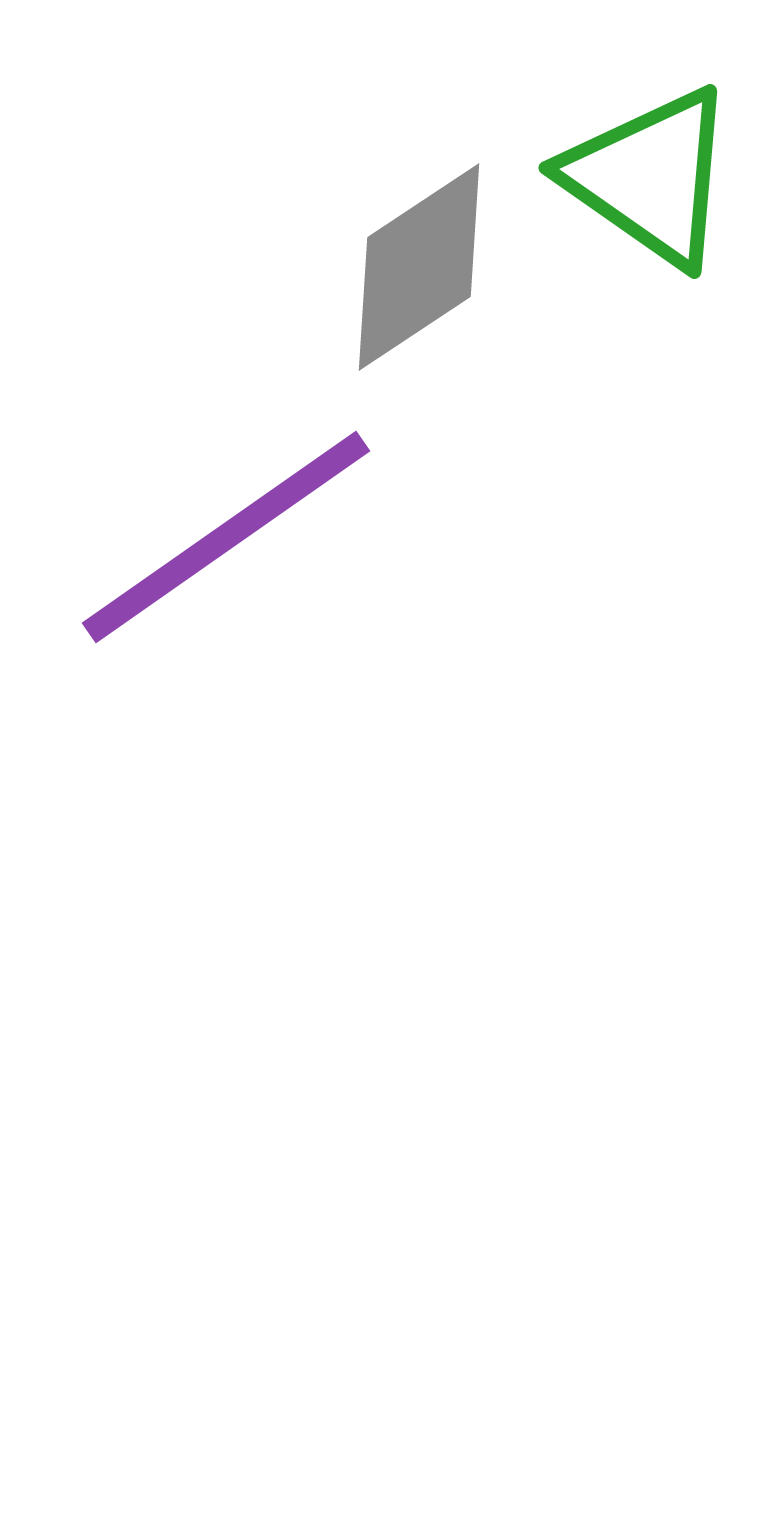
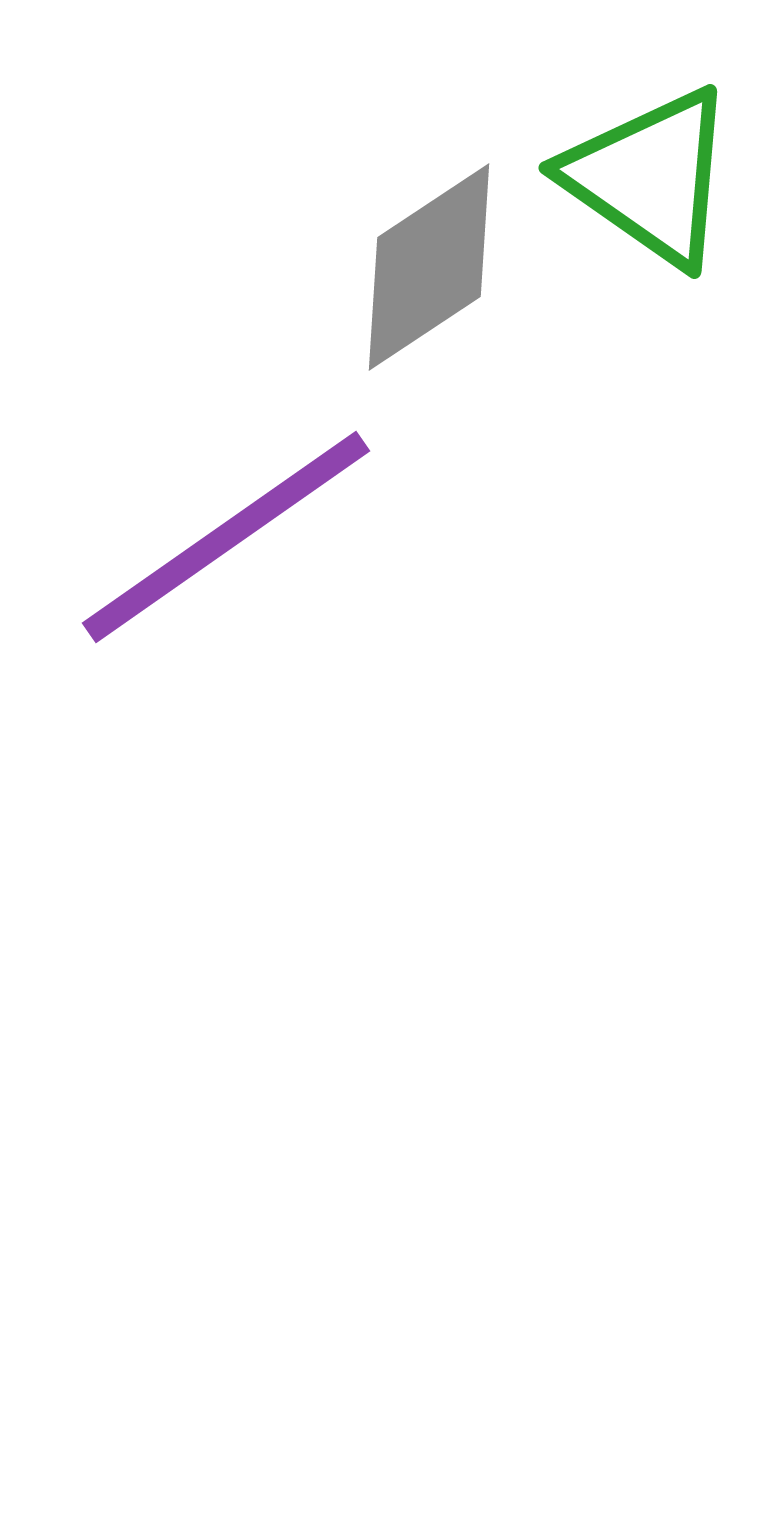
gray diamond: moved 10 px right
